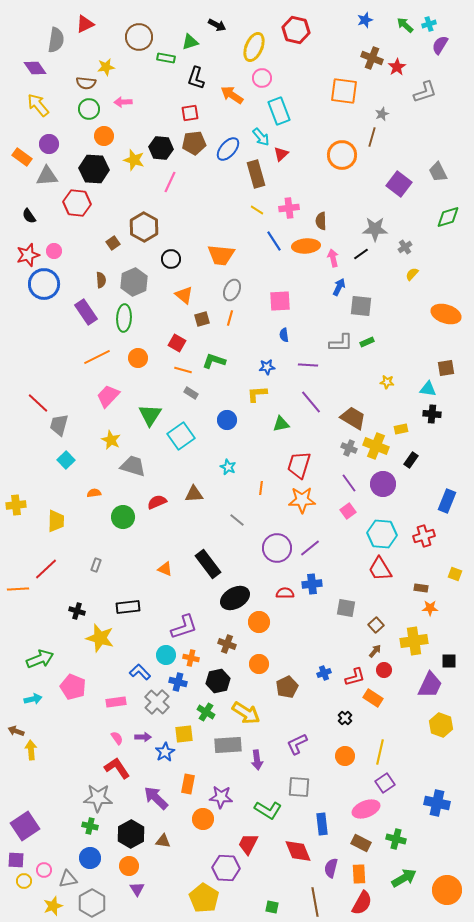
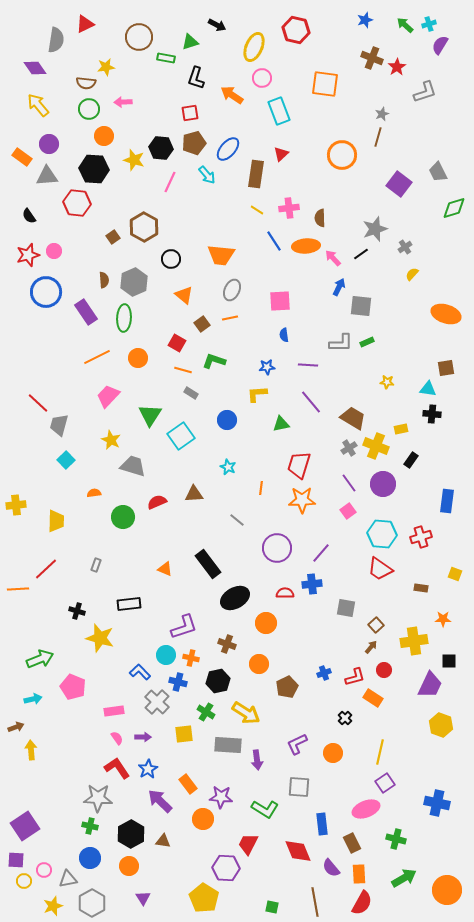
orange square at (344, 91): moved 19 px left, 7 px up
cyan arrow at (261, 137): moved 54 px left, 38 px down
brown line at (372, 137): moved 6 px right
brown pentagon at (194, 143): rotated 10 degrees counterclockwise
brown rectangle at (256, 174): rotated 24 degrees clockwise
green diamond at (448, 217): moved 6 px right, 9 px up
brown semicircle at (321, 221): moved 1 px left, 3 px up
gray star at (375, 229): rotated 20 degrees counterclockwise
brown square at (113, 243): moved 6 px up
pink arrow at (333, 258): rotated 30 degrees counterclockwise
brown semicircle at (101, 280): moved 3 px right
blue circle at (44, 284): moved 2 px right, 8 px down
orange line at (230, 318): rotated 63 degrees clockwise
brown square at (202, 319): moved 5 px down; rotated 21 degrees counterclockwise
gray cross at (349, 448): rotated 35 degrees clockwise
blue rectangle at (447, 501): rotated 15 degrees counterclockwise
red cross at (424, 536): moved 3 px left, 1 px down
purple line at (310, 548): moved 11 px right, 5 px down; rotated 10 degrees counterclockwise
red trapezoid at (380, 569): rotated 24 degrees counterclockwise
black rectangle at (128, 607): moved 1 px right, 3 px up
orange star at (430, 608): moved 13 px right, 11 px down
orange circle at (259, 622): moved 7 px right, 1 px down
brown arrow at (375, 651): moved 4 px left, 4 px up
pink rectangle at (116, 702): moved 2 px left, 9 px down
brown arrow at (16, 731): moved 4 px up; rotated 140 degrees clockwise
gray rectangle at (228, 745): rotated 8 degrees clockwise
blue star at (165, 752): moved 17 px left, 17 px down
orange circle at (345, 756): moved 12 px left, 3 px up
orange rectangle at (188, 784): rotated 48 degrees counterclockwise
purple arrow at (156, 798): moved 4 px right, 3 px down
green L-shape at (268, 810): moved 3 px left, 1 px up
brown rectangle at (361, 843): moved 9 px left; rotated 36 degrees clockwise
purple semicircle at (331, 868): rotated 54 degrees counterclockwise
purple triangle at (137, 889): moved 6 px right, 9 px down
